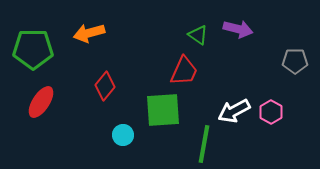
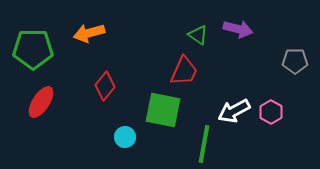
green square: rotated 15 degrees clockwise
cyan circle: moved 2 px right, 2 px down
